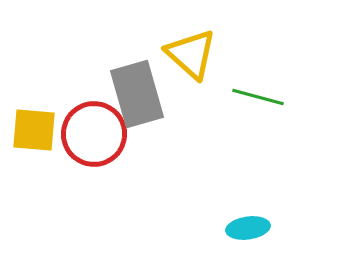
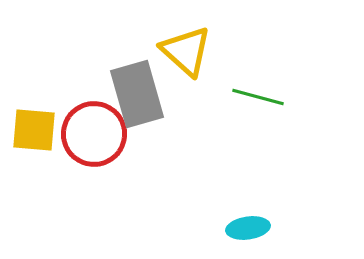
yellow triangle: moved 5 px left, 3 px up
